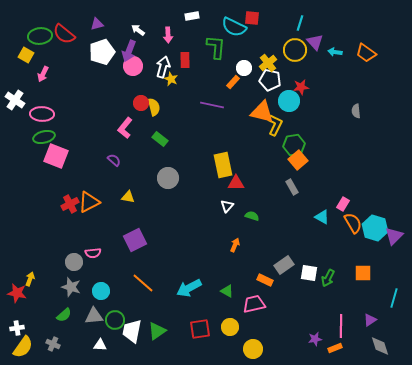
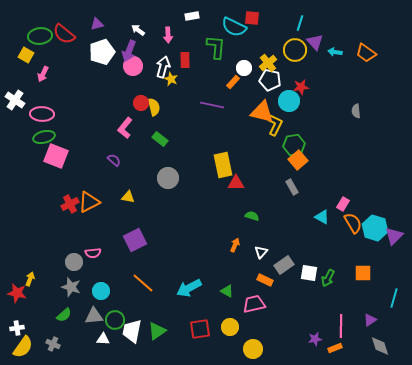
white triangle at (227, 206): moved 34 px right, 46 px down
white triangle at (100, 345): moved 3 px right, 6 px up
